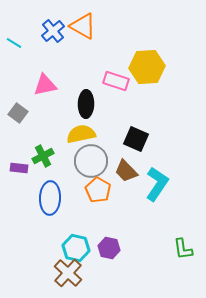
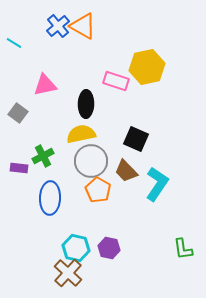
blue cross: moved 5 px right, 5 px up
yellow hexagon: rotated 8 degrees counterclockwise
